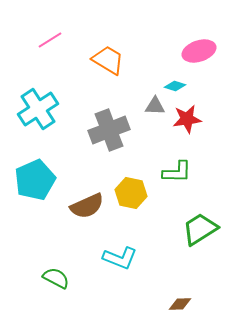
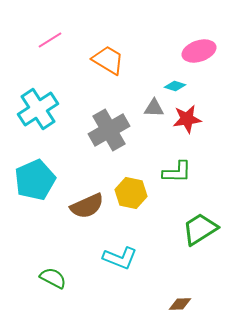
gray triangle: moved 1 px left, 2 px down
gray cross: rotated 9 degrees counterclockwise
green semicircle: moved 3 px left
